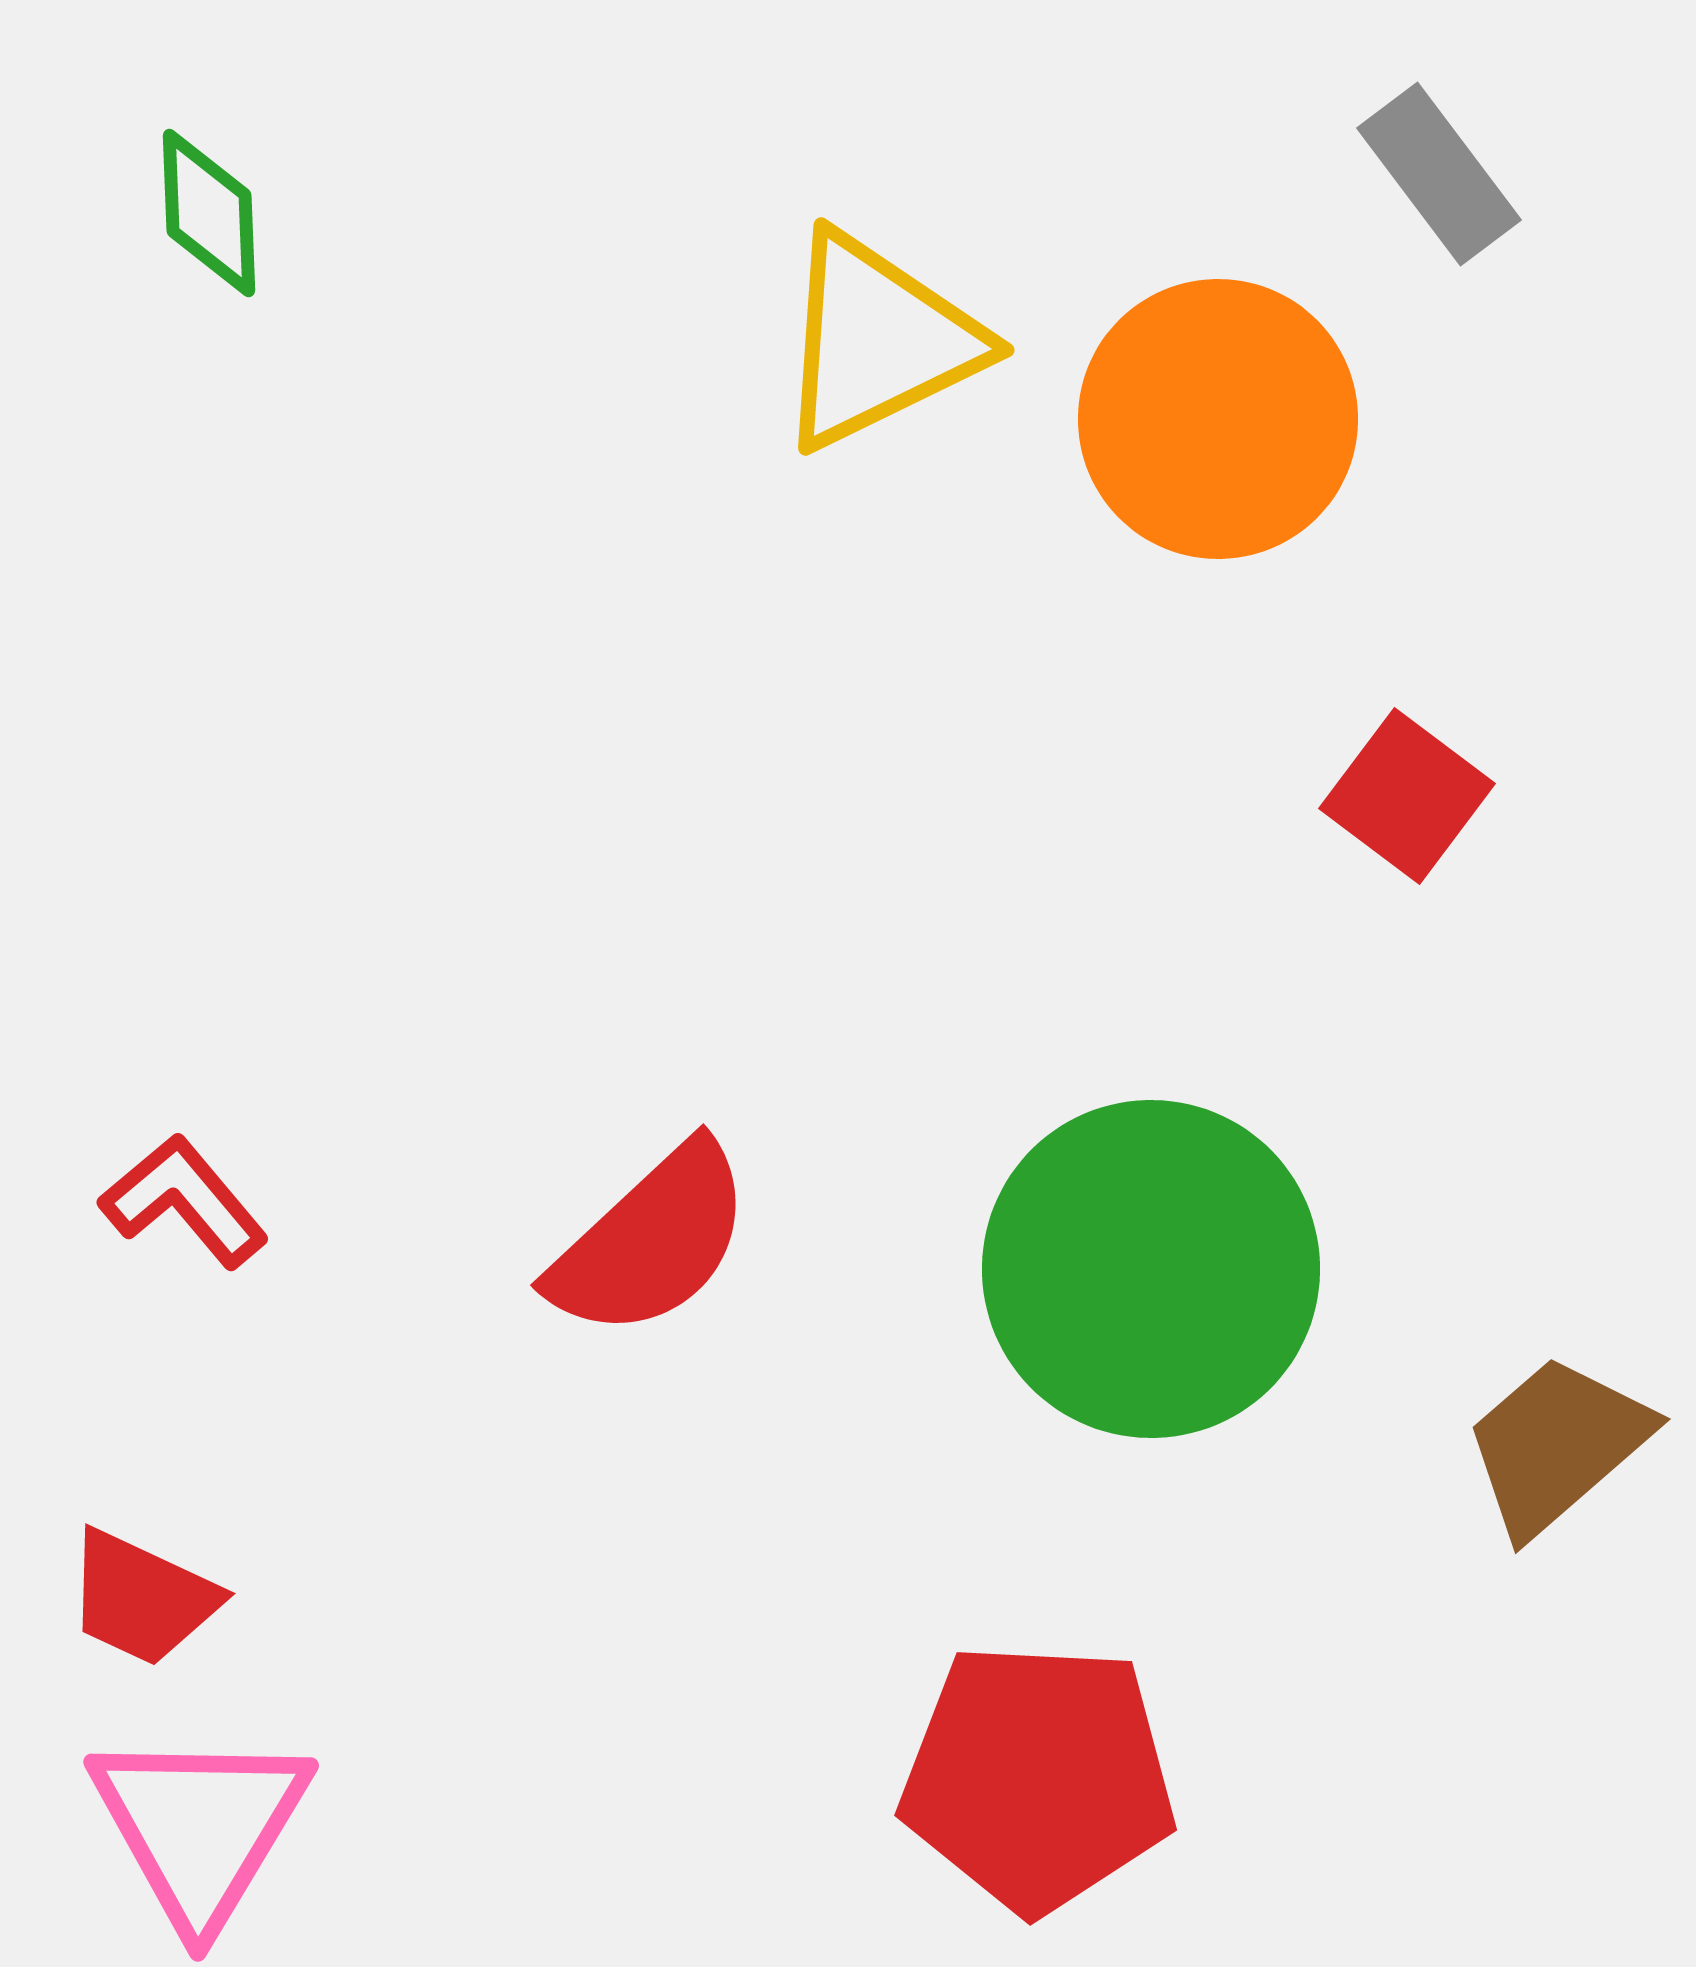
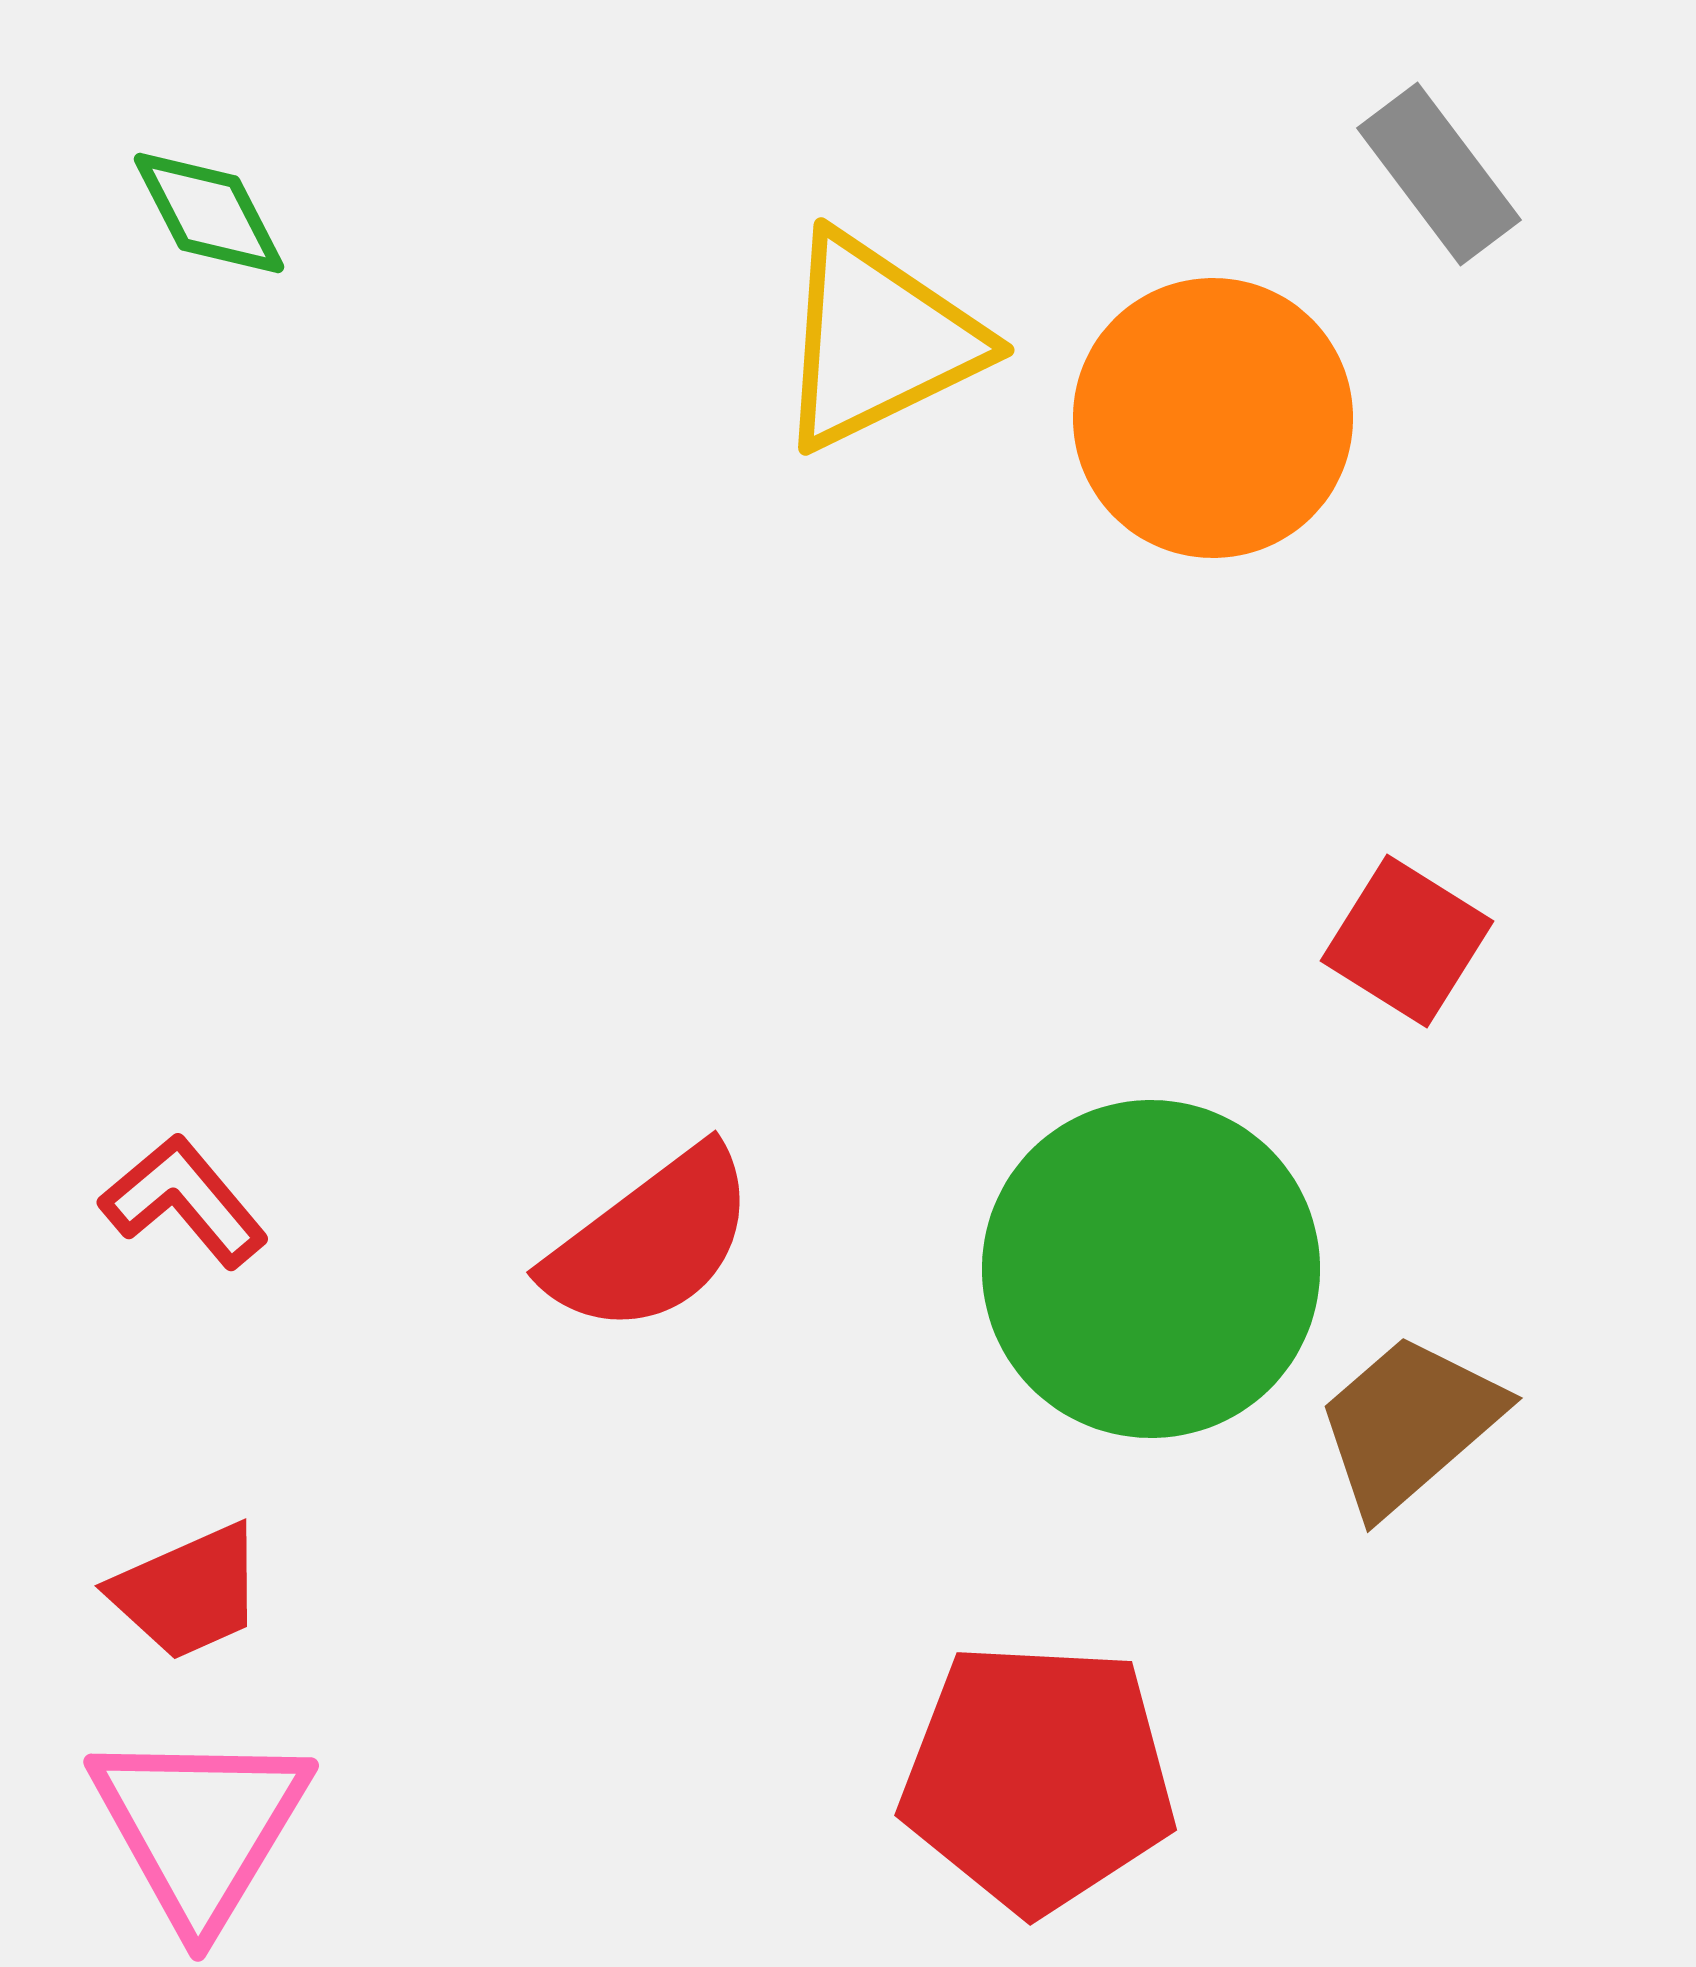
green diamond: rotated 25 degrees counterclockwise
orange circle: moved 5 px left, 1 px up
red square: moved 145 px down; rotated 5 degrees counterclockwise
red semicircle: rotated 6 degrees clockwise
brown trapezoid: moved 148 px left, 21 px up
red trapezoid: moved 46 px right, 6 px up; rotated 49 degrees counterclockwise
